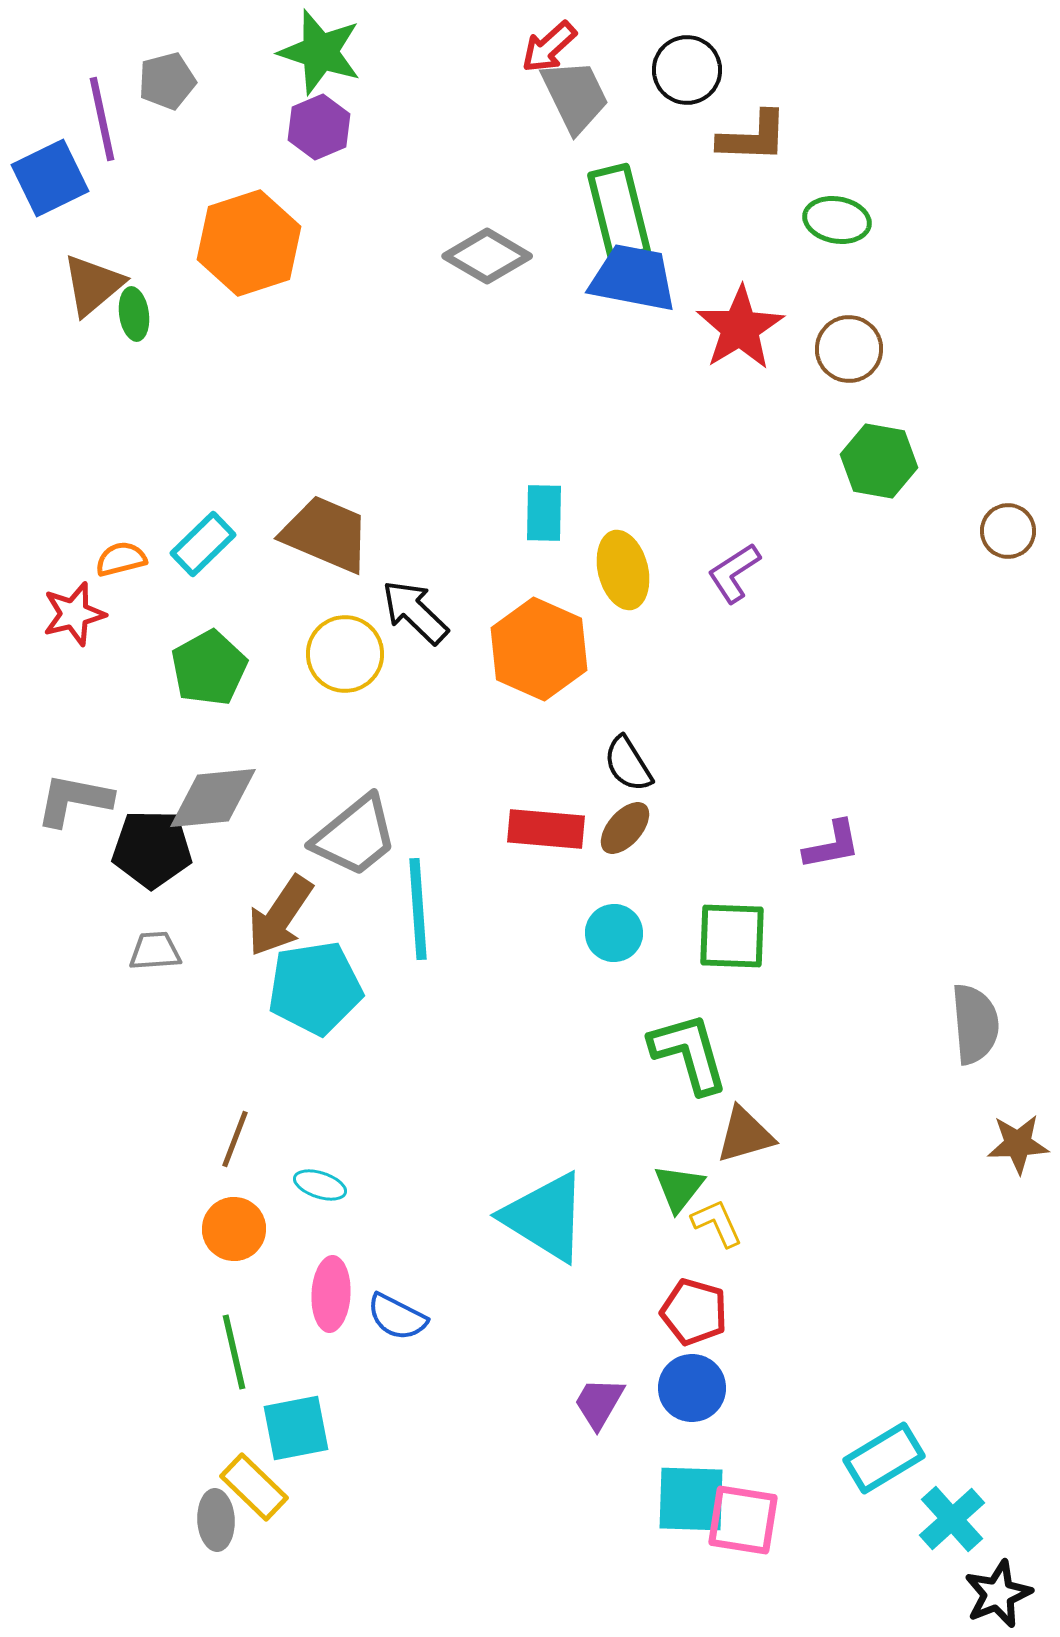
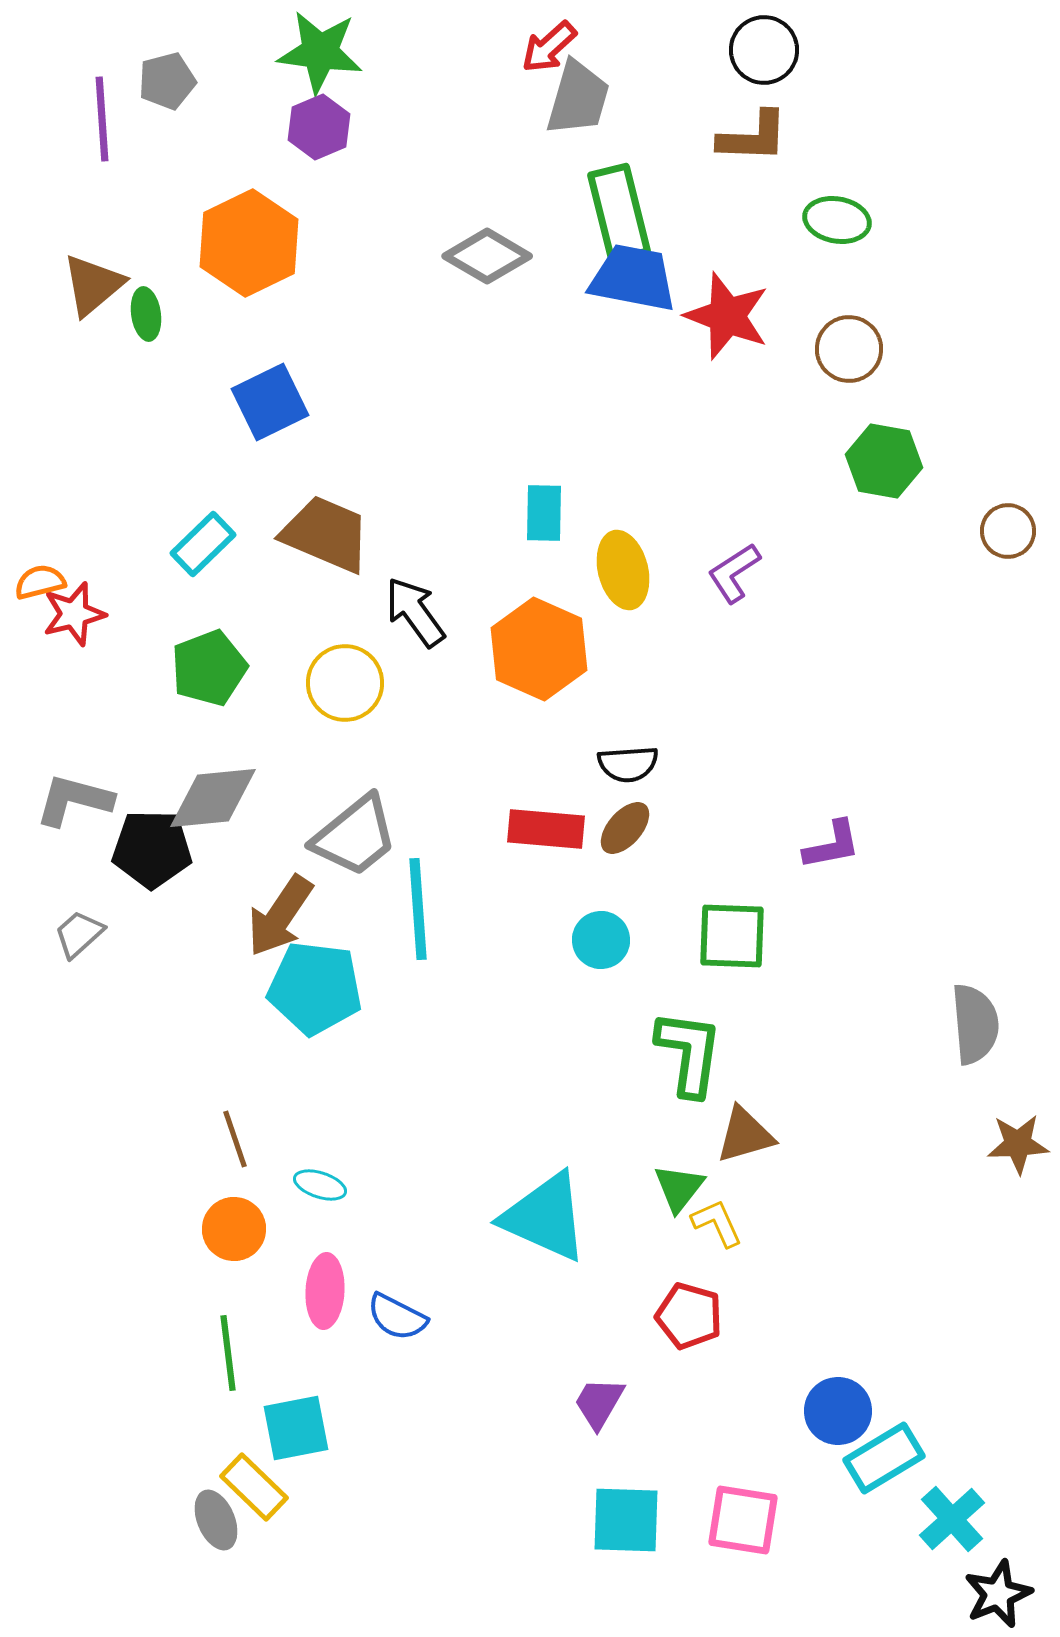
green star at (320, 52): rotated 10 degrees counterclockwise
black circle at (687, 70): moved 77 px right, 20 px up
gray trapezoid at (575, 96): moved 3 px right, 2 px down; rotated 42 degrees clockwise
purple line at (102, 119): rotated 8 degrees clockwise
blue square at (50, 178): moved 220 px right, 224 px down
orange hexagon at (249, 243): rotated 8 degrees counterclockwise
green ellipse at (134, 314): moved 12 px right
red star at (740, 328): moved 13 px left, 12 px up; rotated 20 degrees counterclockwise
green hexagon at (879, 461): moved 5 px right
orange semicircle at (121, 559): moved 81 px left, 23 px down
black arrow at (415, 612): rotated 10 degrees clockwise
yellow circle at (345, 654): moved 29 px down
green pentagon at (209, 668): rotated 8 degrees clockwise
black semicircle at (628, 764): rotated 62 degrees counterclockwise
gray L-shape at (74, 800): rotated 4 degrees clockwise
cyan circle at (614, 933): moved 13 px left, 7 px down
gray trapezoid at (155, 951): moved 76 px left, 17 px up; rotated 38 degrees counterclockwise
cyan pentagon at (315, 988): rotated 16 degrees clockwise
green L-shape at (689, 1053): rotated 24 degrees clockwise
brown line at (235, 1139): rotated 40 degrees counterclockwise
cyan triangle at (545, 1217): rotated 8 degrees counterclockwise
pink ellipse at (331, 1294): moved 6 px left, 3 px up
red pentagon at (694, 1312): moved 5 px left, 4 px down
green line at (234, 1352): moved 6 px left, 1 px down; rotated 6 degrees clockwise
blue circle at (692, 1388): moved 146 px right, 23 px down
cyan square at (691, 1499): moved 65 px left, 21 px down
gray ellipse at (216, 1520): rotated 20 degrees counterclockwise
